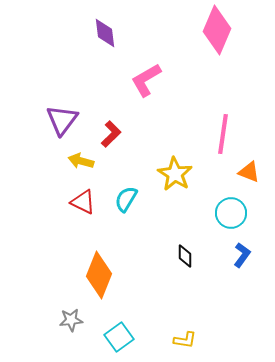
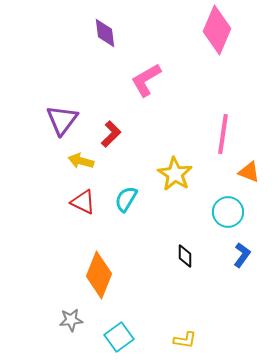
cyan circle: moved 3 px left, 1 px up
